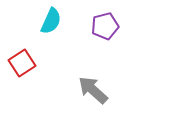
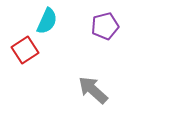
cyan semicircle: moved 4 px left
red square: moved 3 px right, 13 px up
